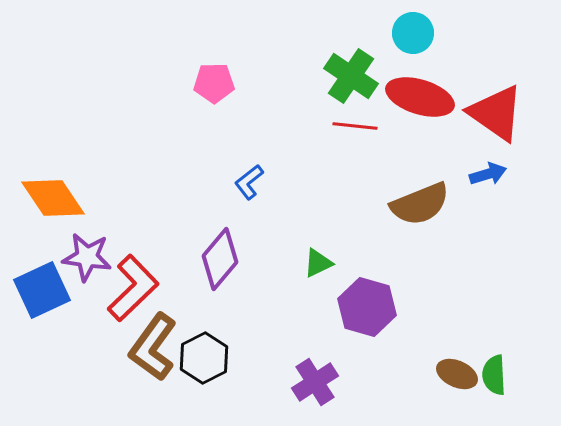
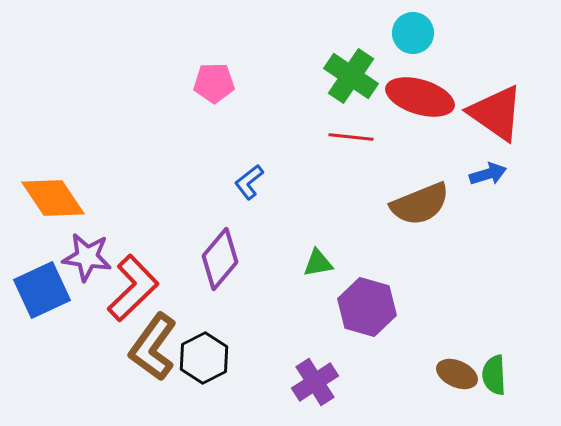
red line: moved 4 px left, 11 px down
green triangle: rotated 16 degrees clockwise
